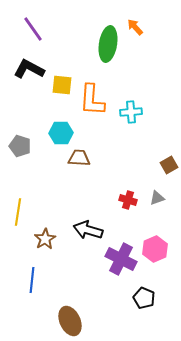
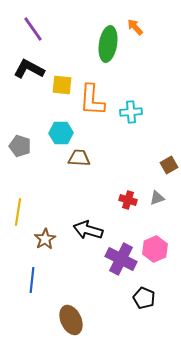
brown ellipse: moved 1 px right, 1 px up
